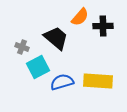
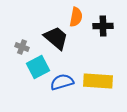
orange semicircle: moved 4 px left; rotated 30 degrees counterclockwise
